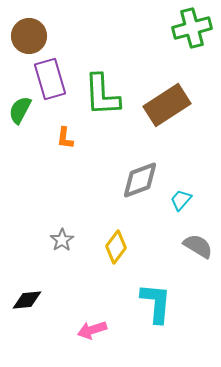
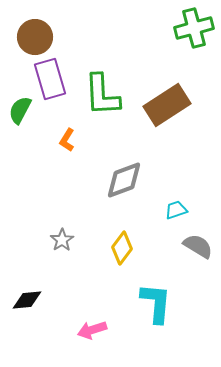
green cross: moved 2 px right
brown circle: moved 6 px right, 1 px down
orange L-shape: moved 2 px right, 2 px down; rotated 25 degrees clockwise
gray diamond: moved 16 px left
cyan trapezoid: moved 5 px left, 10 px down; rotated 30 degrees clockwise
yellow diamond: moved 6 px right, 1 px down
